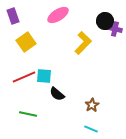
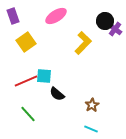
pink ellipse: moved 2 px left, 1 px down
purple cross: rotated 24 degrees clockwise
red line: moved 2 px right, 4 px down
green line: rotated 36 degrees clockwise
